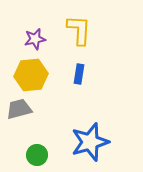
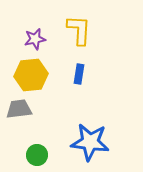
gray trapezoid: rotated 8 degrees clockwise
blue star: rotated 24 degrees clockwise
